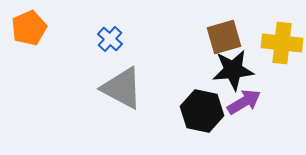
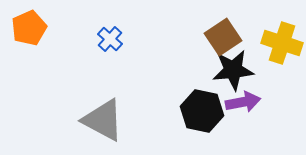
brown square: moved 1 px left; rotated 18 degrees counterclockwise
yellow cross: rotated 12 degrees clockwise
gray triangle: moved 19 px left, 32 px down
purple arrow: moved 1 px left; rotated 20 degrees clockwise
